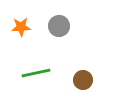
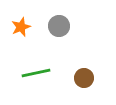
orange star: rotated 18 degrees counterclockwise
brown circle: moved 1 px right, 2 px up
